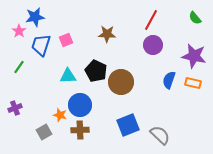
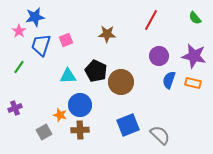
purple circle: moved 6 px right, 11 px down
